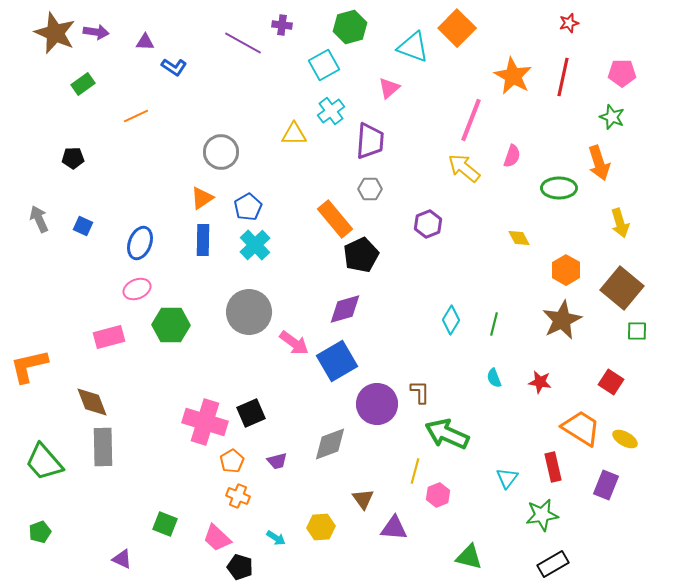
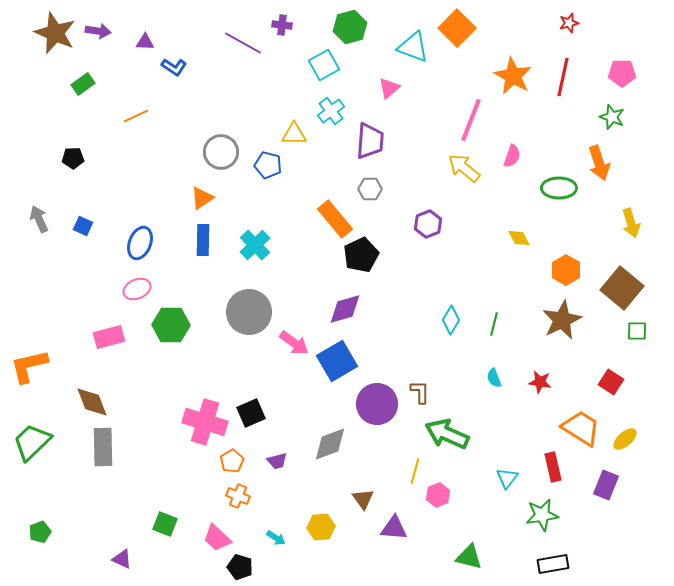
purple arrow at (96, 32): moved 2 px right, 1 px up
blue pentagon at (248, 207): moved 20 px right, 42 px up; rotated 28 degrees counterclockwise
yellow arrow at (620, 223): moved 11 px right
yellow ellipse at (625, 439): rotated 70 degrees counterclockwise
green trapezoid at (44, 462): moved 12 px left, 20 px up; rotated 87 degrees clockwise
black rectangle at (553, 564): rotated 20 degrees clockwise
